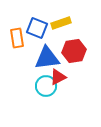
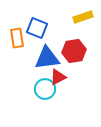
yellow rectangle: moved 22 px right, 6 px up
cyan circle: moved 1 px left, 3 px down
